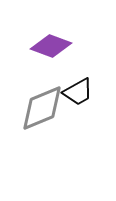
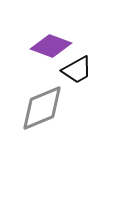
black trapezoid: moved 1 px left, 22 px up
